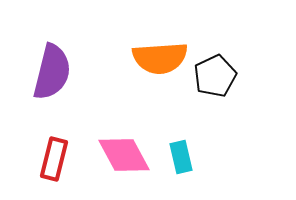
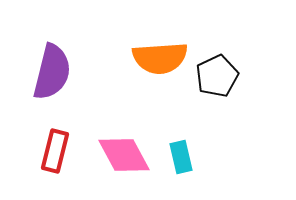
black pentagon: moved 2 px right
red rectangle: moved 1 px right, 8 px up
